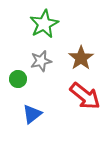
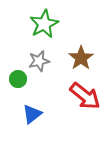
gray star: moved 2 px left
